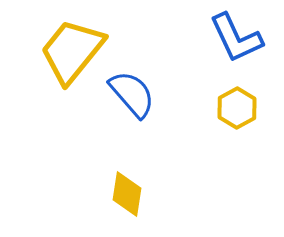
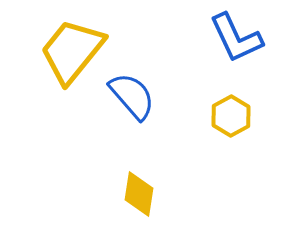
blue semicircle: moved 2 px down
yellow hexagon: moved 6 px left, 8 px down
yellow diamond: moved 12 px right
